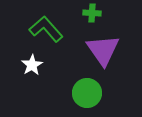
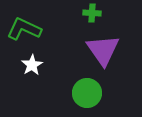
green L-shape: moved 22 px left; rotated 24 degrees counterclockwise
